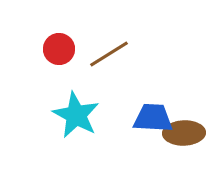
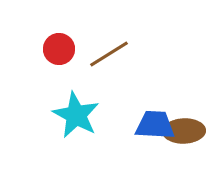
blue trapezoid: moved 2 px right, 7 px down
brown ellipse: moved 2 px up
